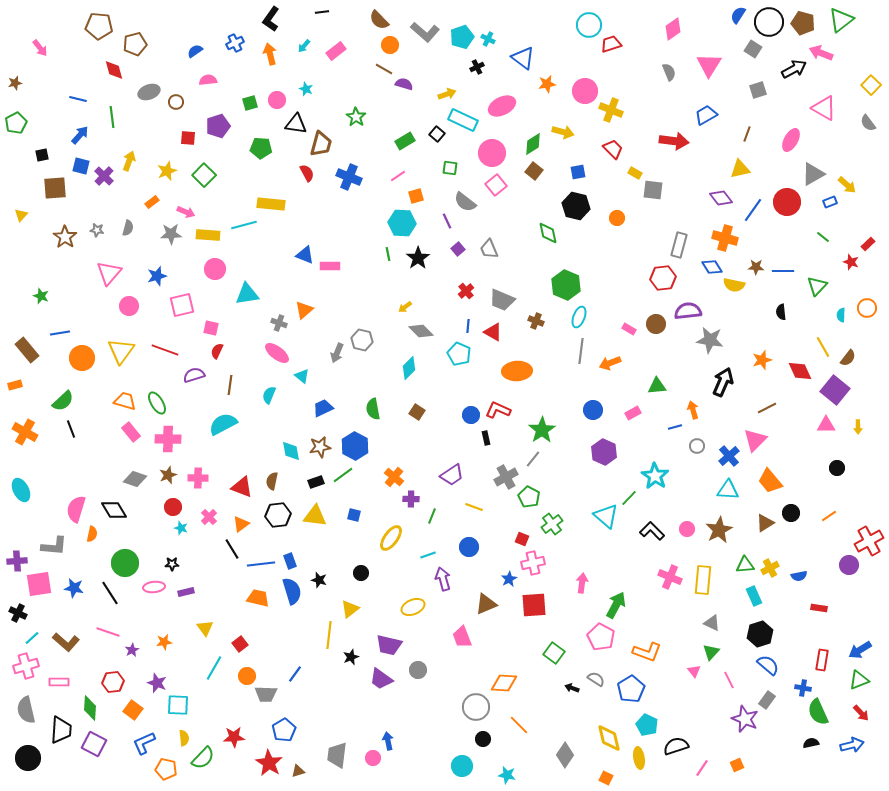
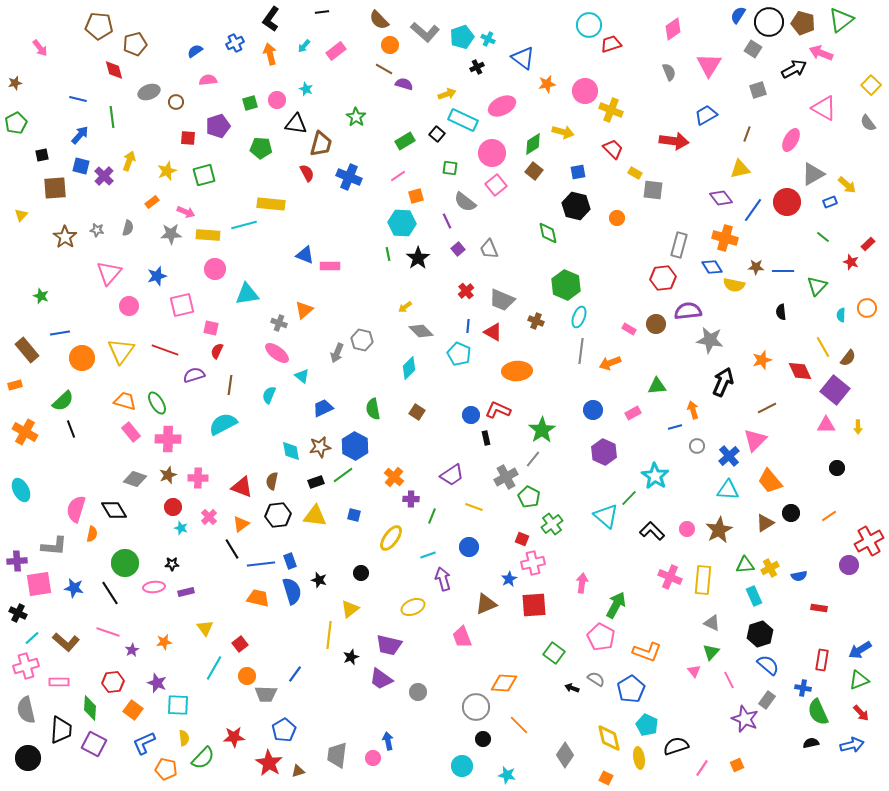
green square at (204, 175): rotated 30 degrees clockwise
gray circle at (418, 670): moved 22 px down
